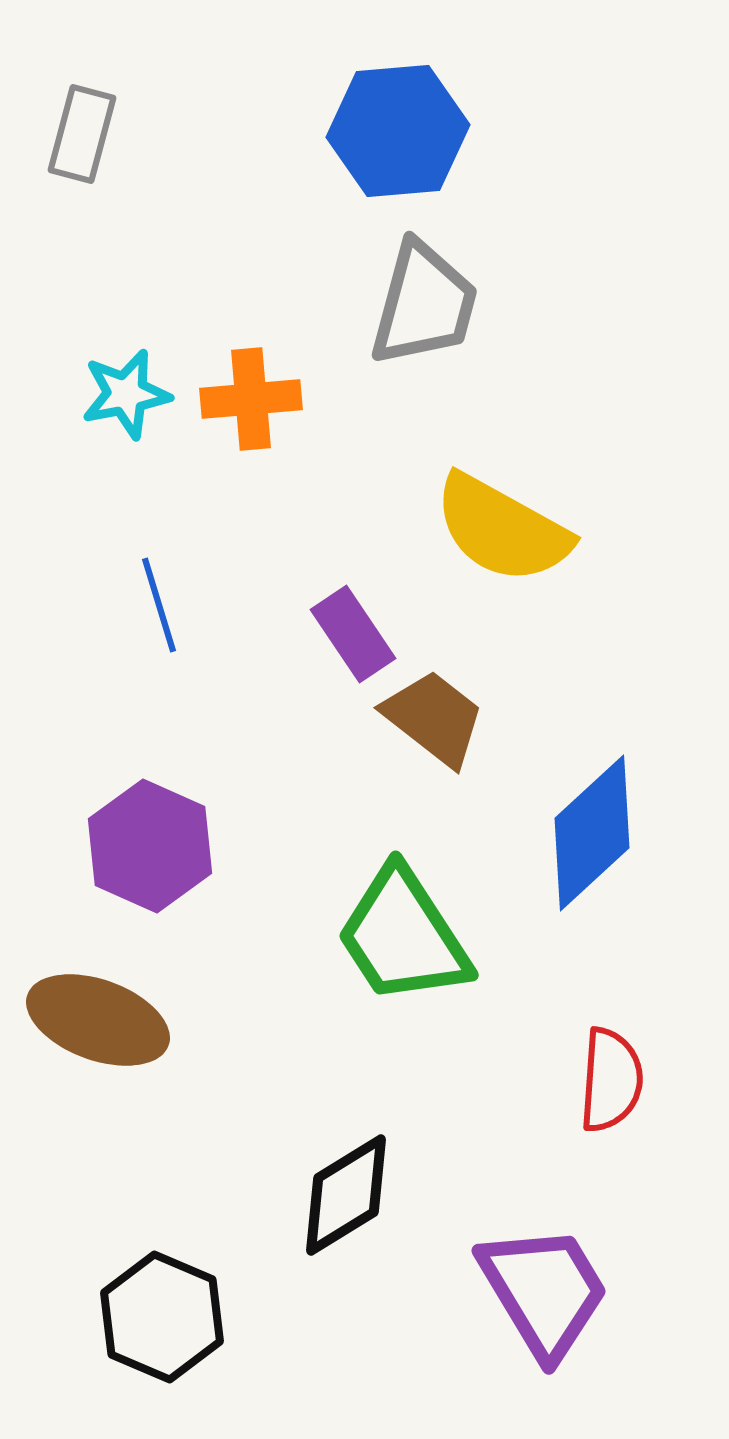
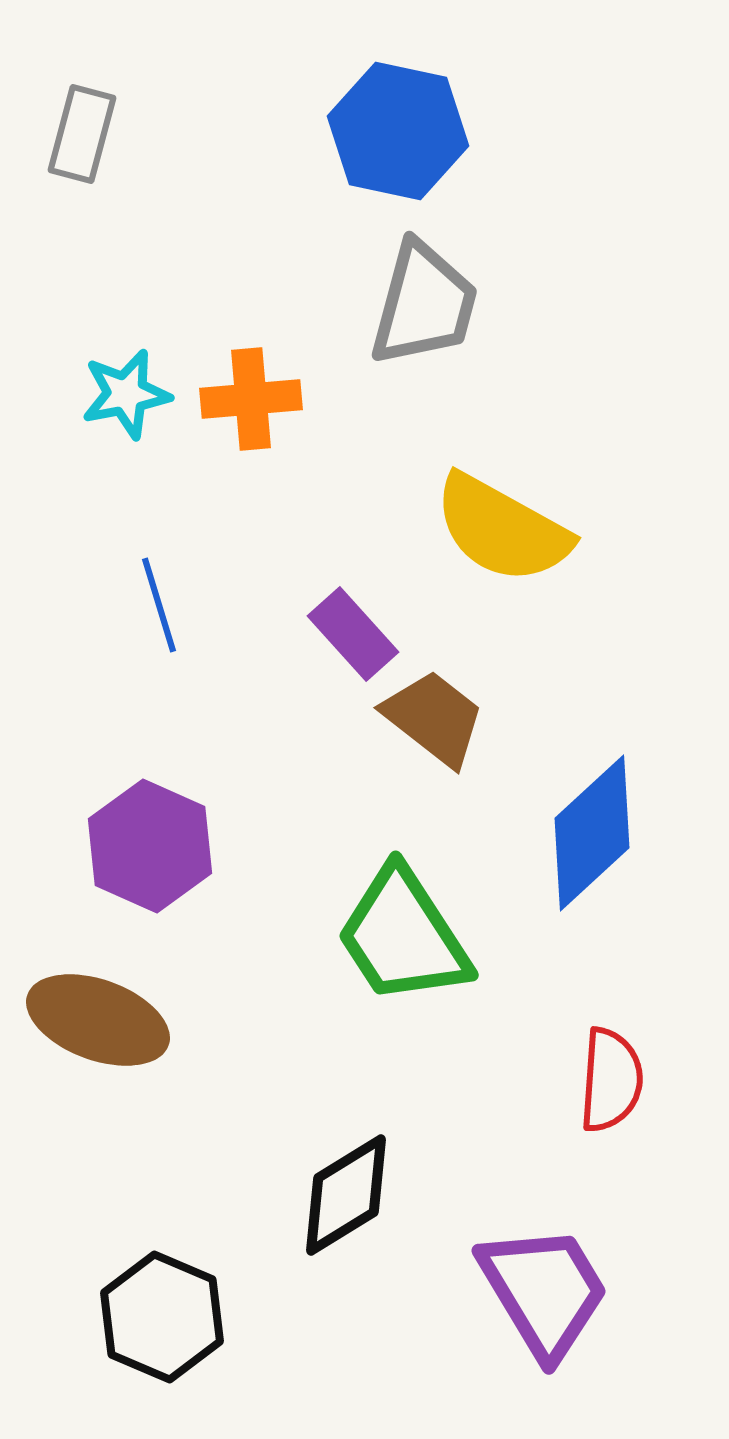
blue hexagon: rotated 17 degrees clockwise
purple rectangle: rotated 8 degrees counterclockwise
